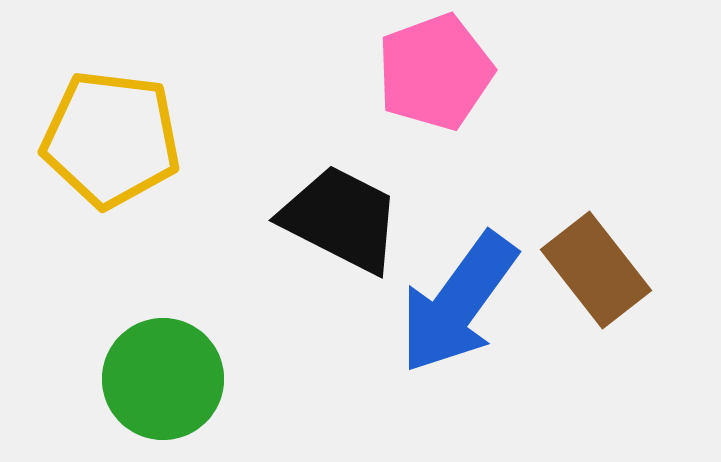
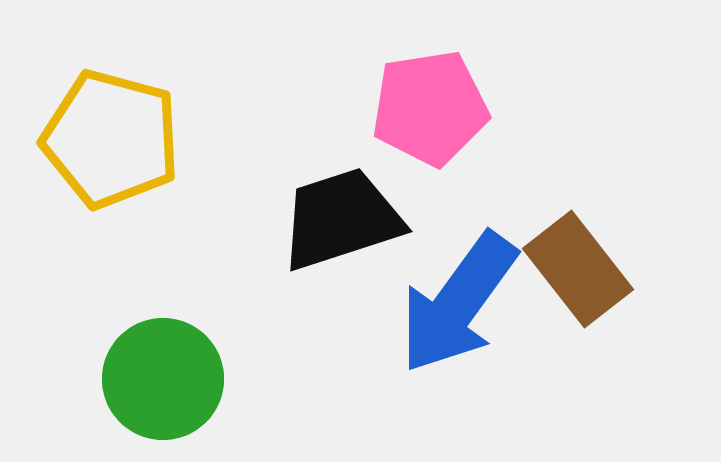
pink pentagon: moved 5 px left, 36 px down; rotated 11 degrees clockwise
yellow pentagon: rotated 8 degrees clockwise
black trapezoid: rotated 45 degrees counterclockwise
brown rectangle: moved 18 px left, 1 px up
